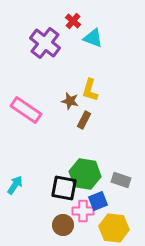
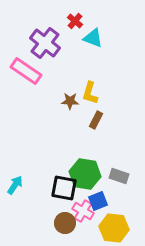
red cross: moved 2 px right
yellow L-shape: moved 3 px down
brown star: rotated 12 degrees counterclockwise
pink rectangle: moved 39 px up
brown rectangle: moved 12 px right
gray rectangle: moved 2 px left, 4 px up
pink cross: rotated 30 degrees clockwise
brown circle: moved 2 px right, 2 px up
